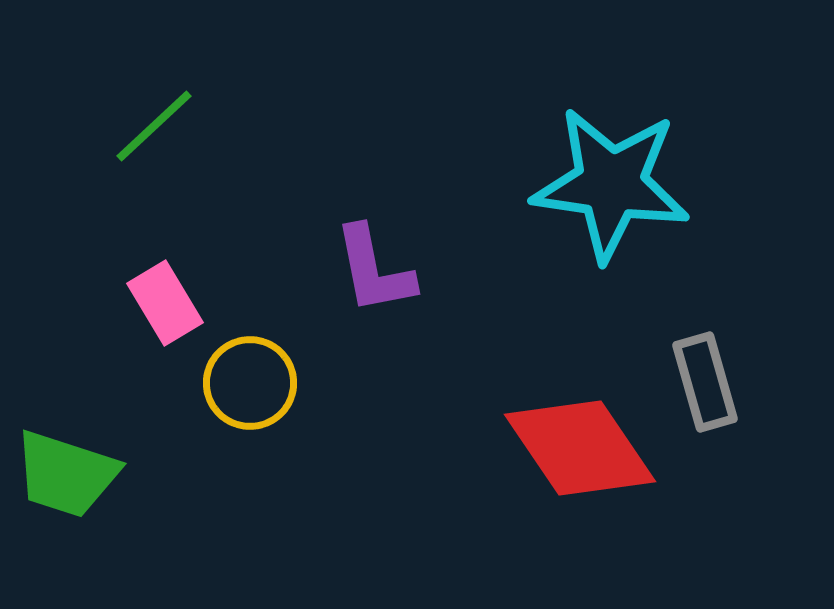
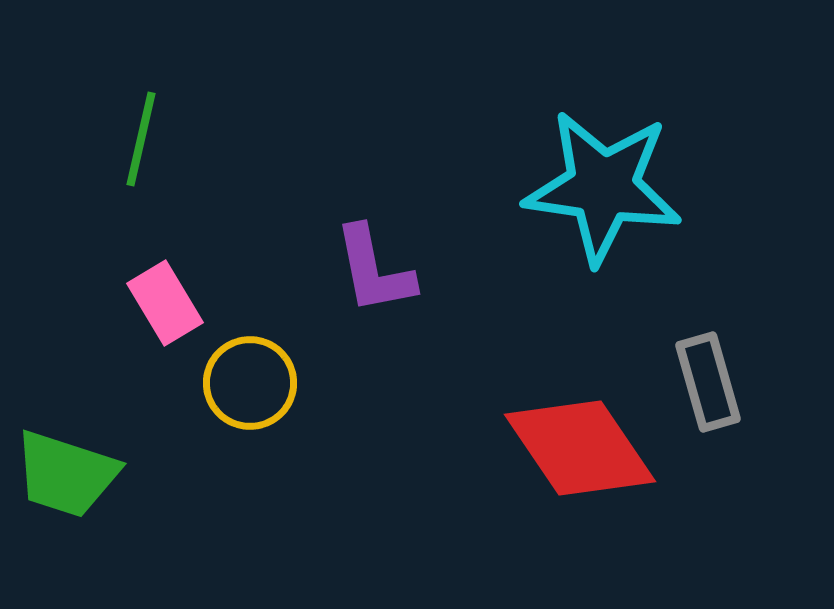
green line: moved 13 px left, 13 px down; rotated 34 degrees counterclockwise
cyan star: moved 8 px left, 3 px down
gray rectangle: moved 3 px right
